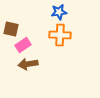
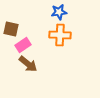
brown arrow: rotated 132 degrees counterclockwise
